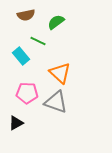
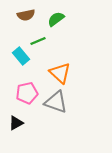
green semicircle: moved 3 px up
green line: rotated 49 degrees counterclockwise
pink pentagon: rotated 15 degrees counterclockwise
